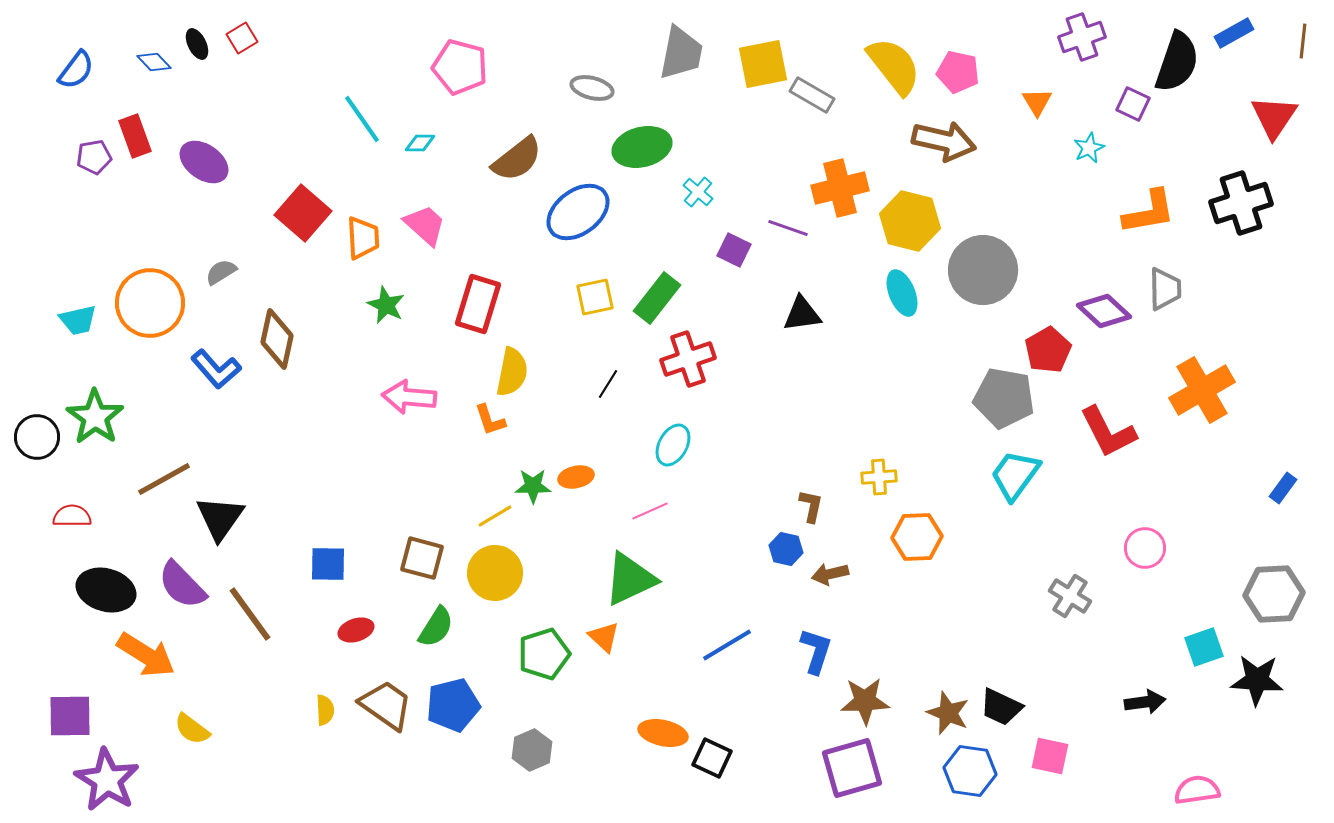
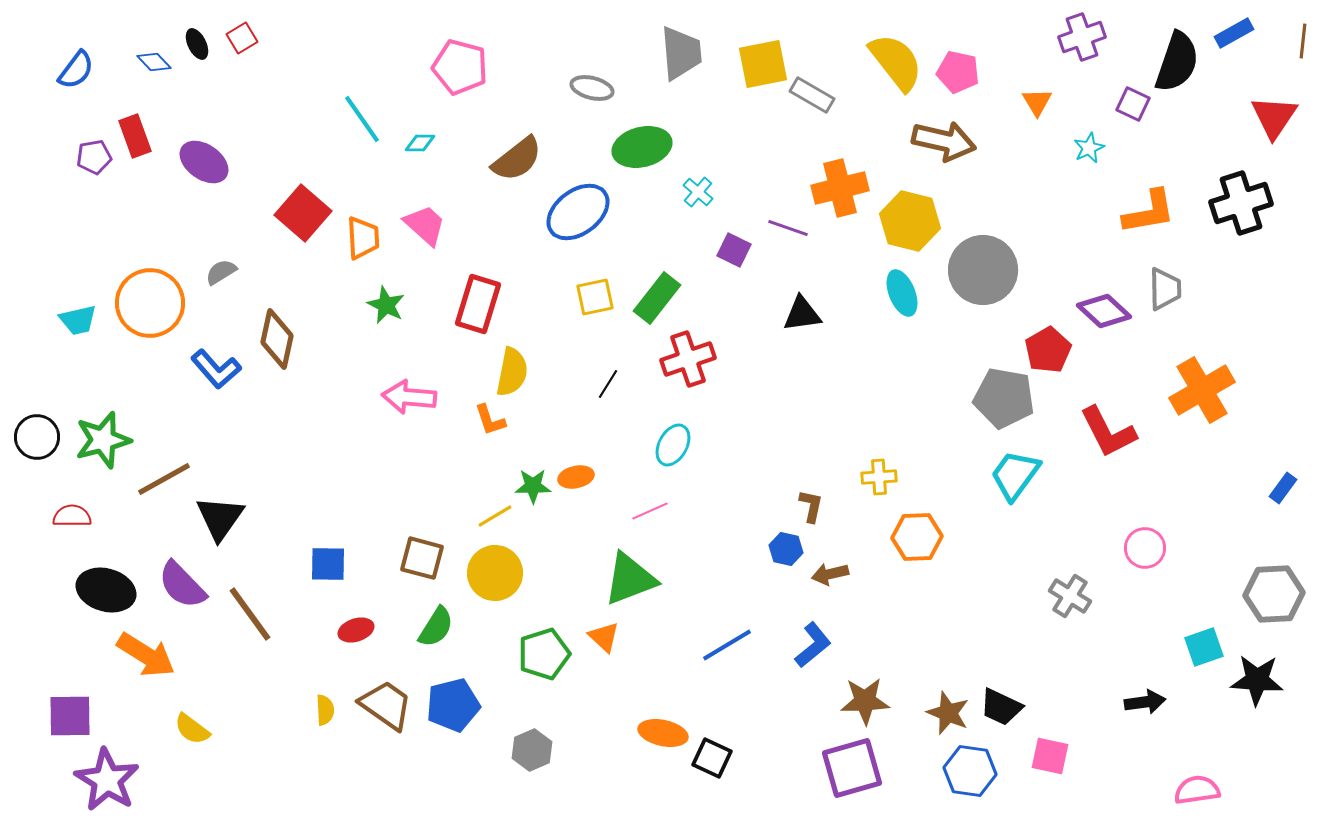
gray trapezoid at (681, 53): rotated 16 degrees counterclockwise
yellow semicircle at (894, 66): moved 2 px right, 4 px up
green star at (95, 417): moved 8 px right, 23 px down; rotated 22 degrees clockwise
green triangle at (630, 579): rotated 4 degrees clockwise
blue L-shape at (816, 651): moved 3 px left, 6 px up; rotated 33 degrees clockwise
